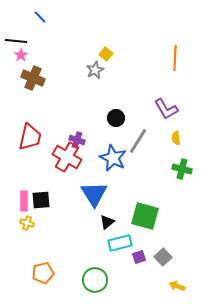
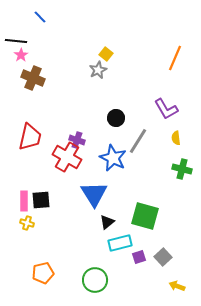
orange line: rotated 20 degrees clockwise
gray star: moved 3 px right
